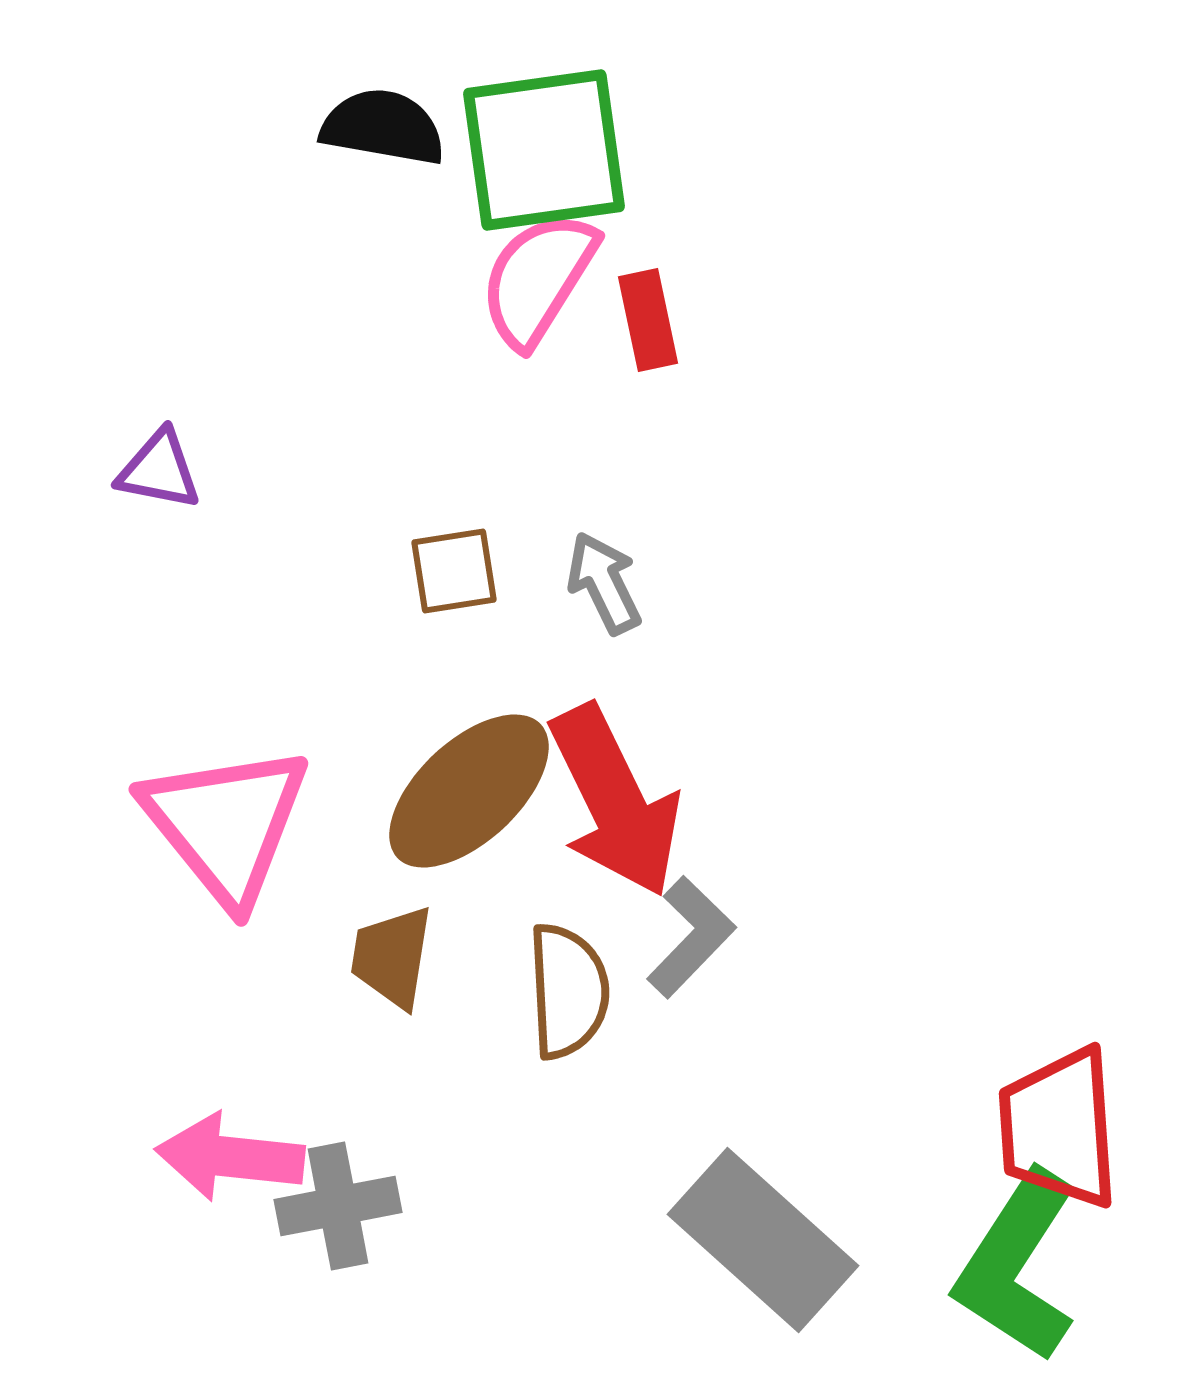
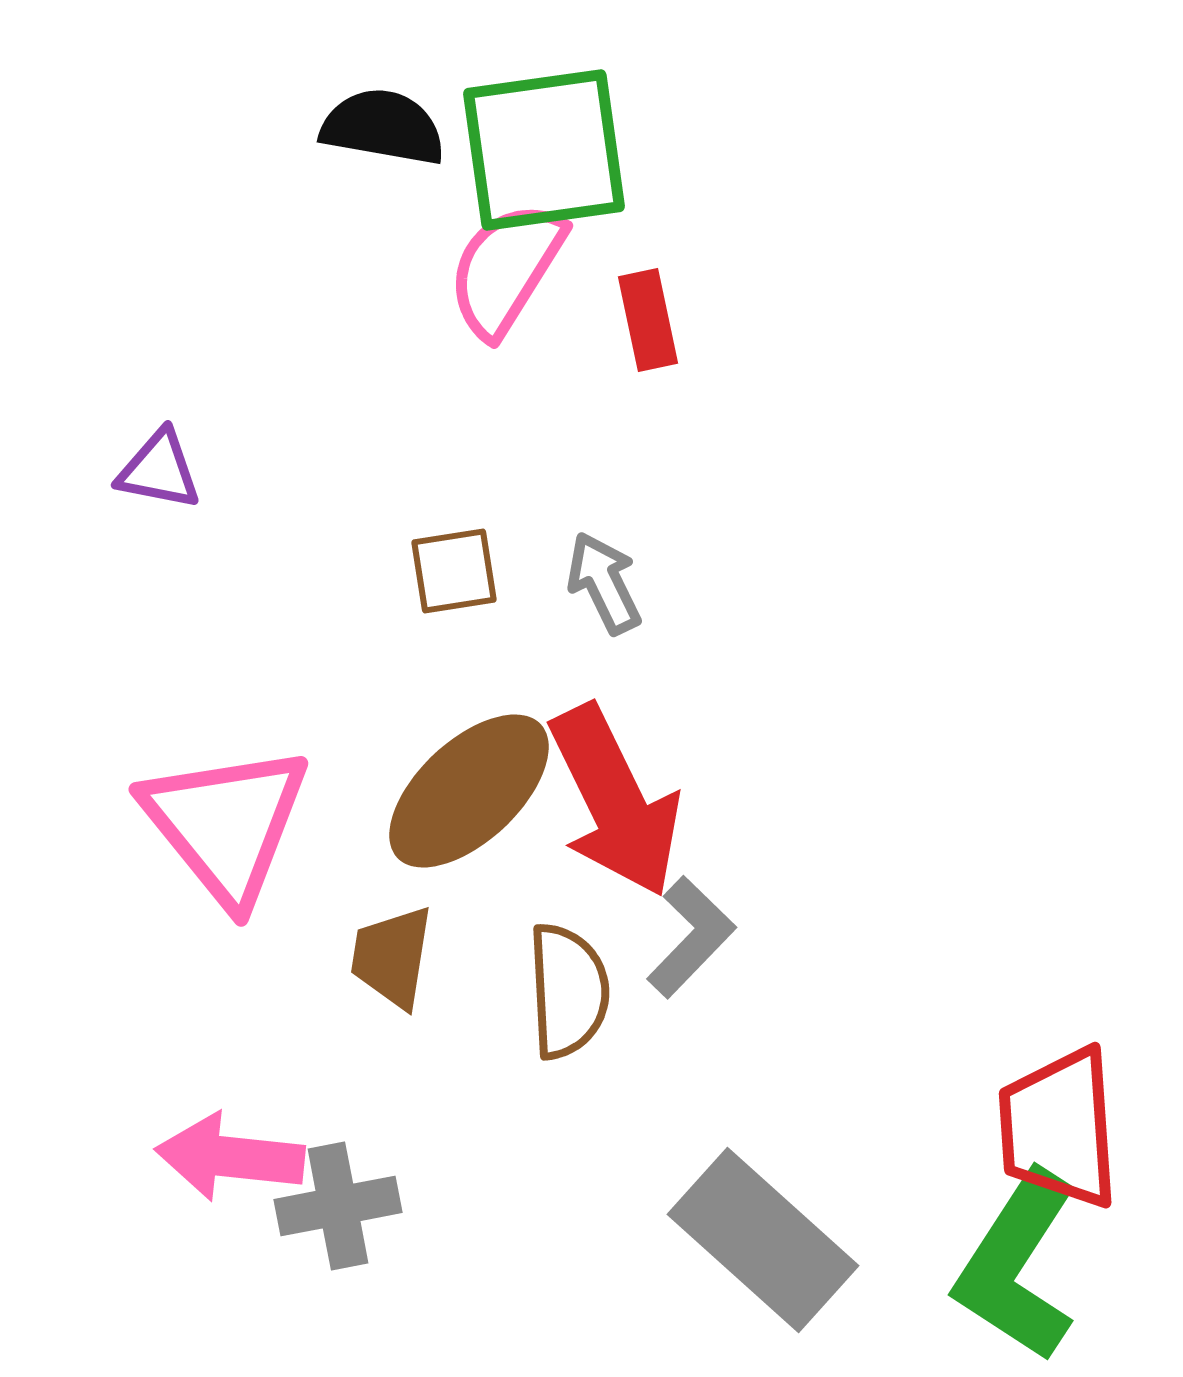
pink semicircle: moved 32 px left, 10 px up
